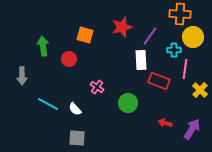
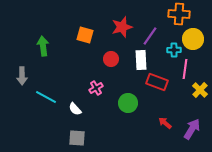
orange cross: moved 1 px left
yellow circle: moved 2 px down
red circle: moved 42 px right
red rectangle: moved 2 px left, 1 px down
pink cross: moved 1 px left, 1 px down; rotated 24 degrees clockwise
cyan line: moved 2 px left, 7 px up
red arrow: rotated 24 degrees clockwise
